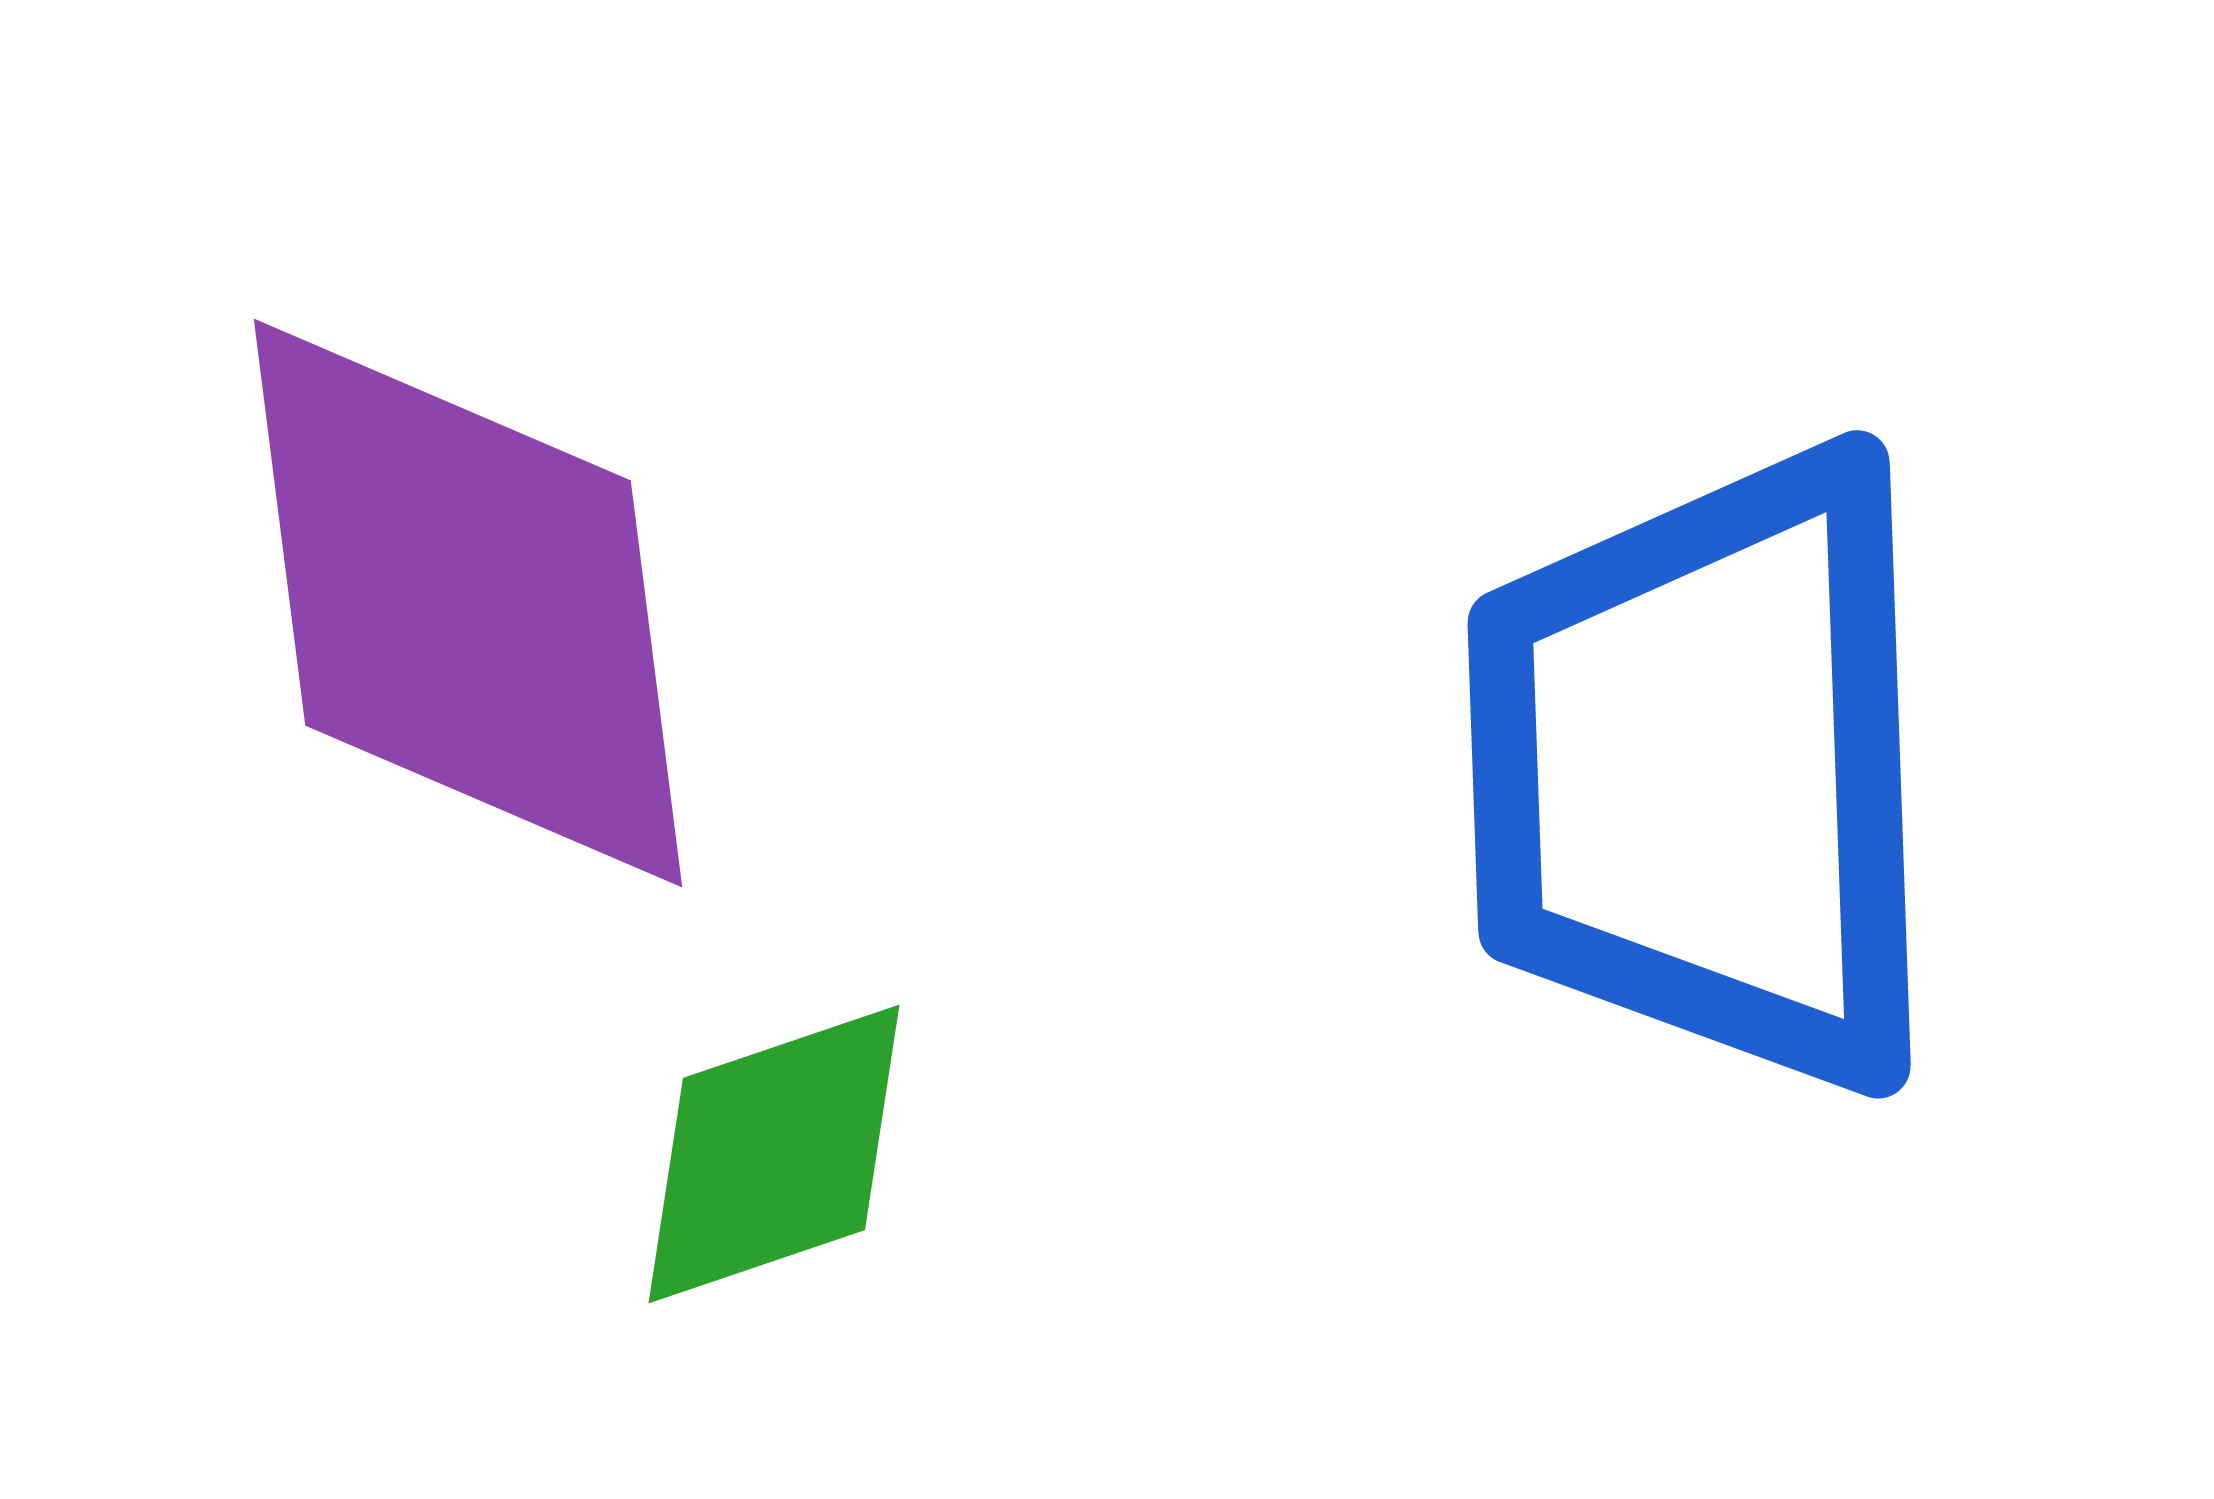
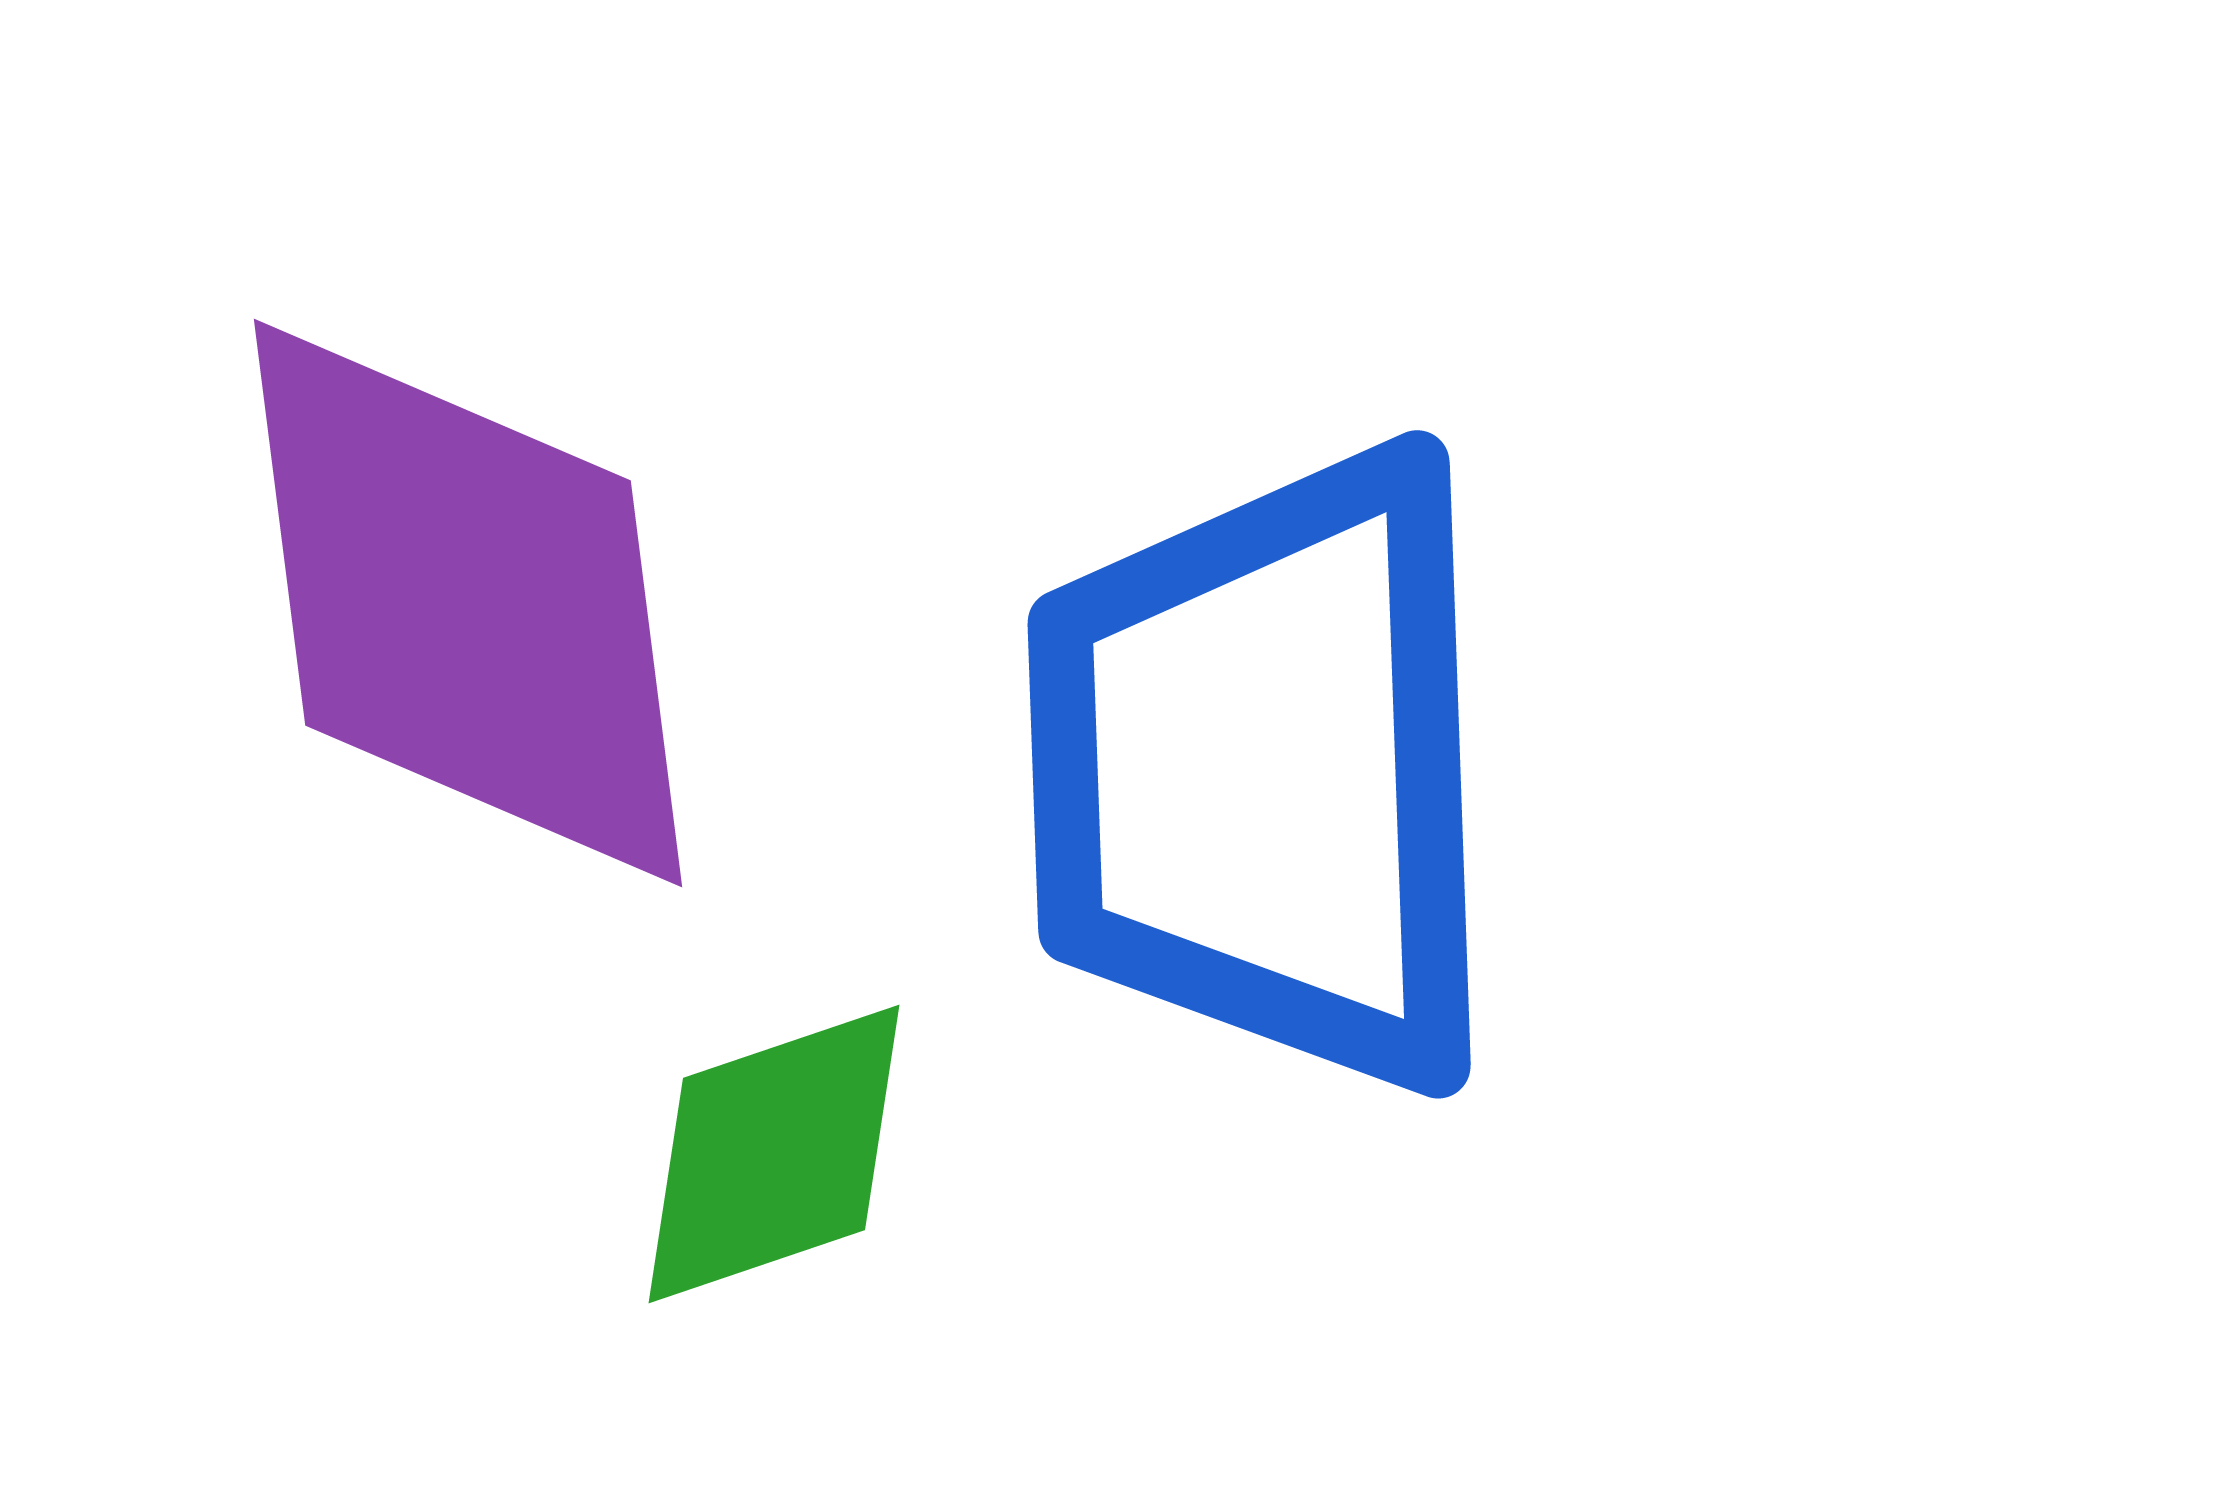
blue trapezoid: moved 440 px left
